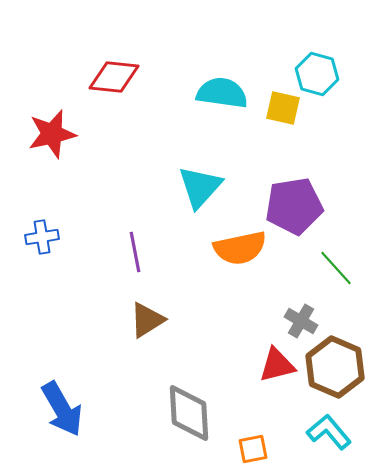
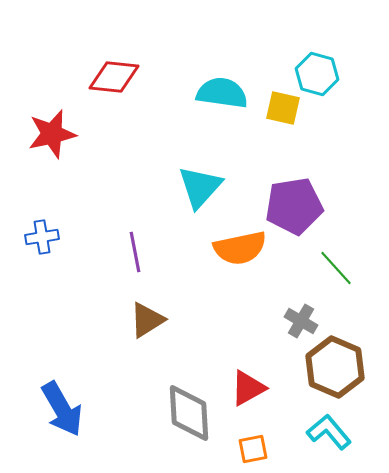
red triangle: moved 29 px left, 23 px down; rotated 15 degrees counterclockwise
